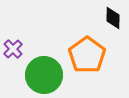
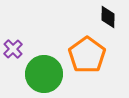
black diamond: moved 5 px left, 1 px up
green circle: moved 1 px up
